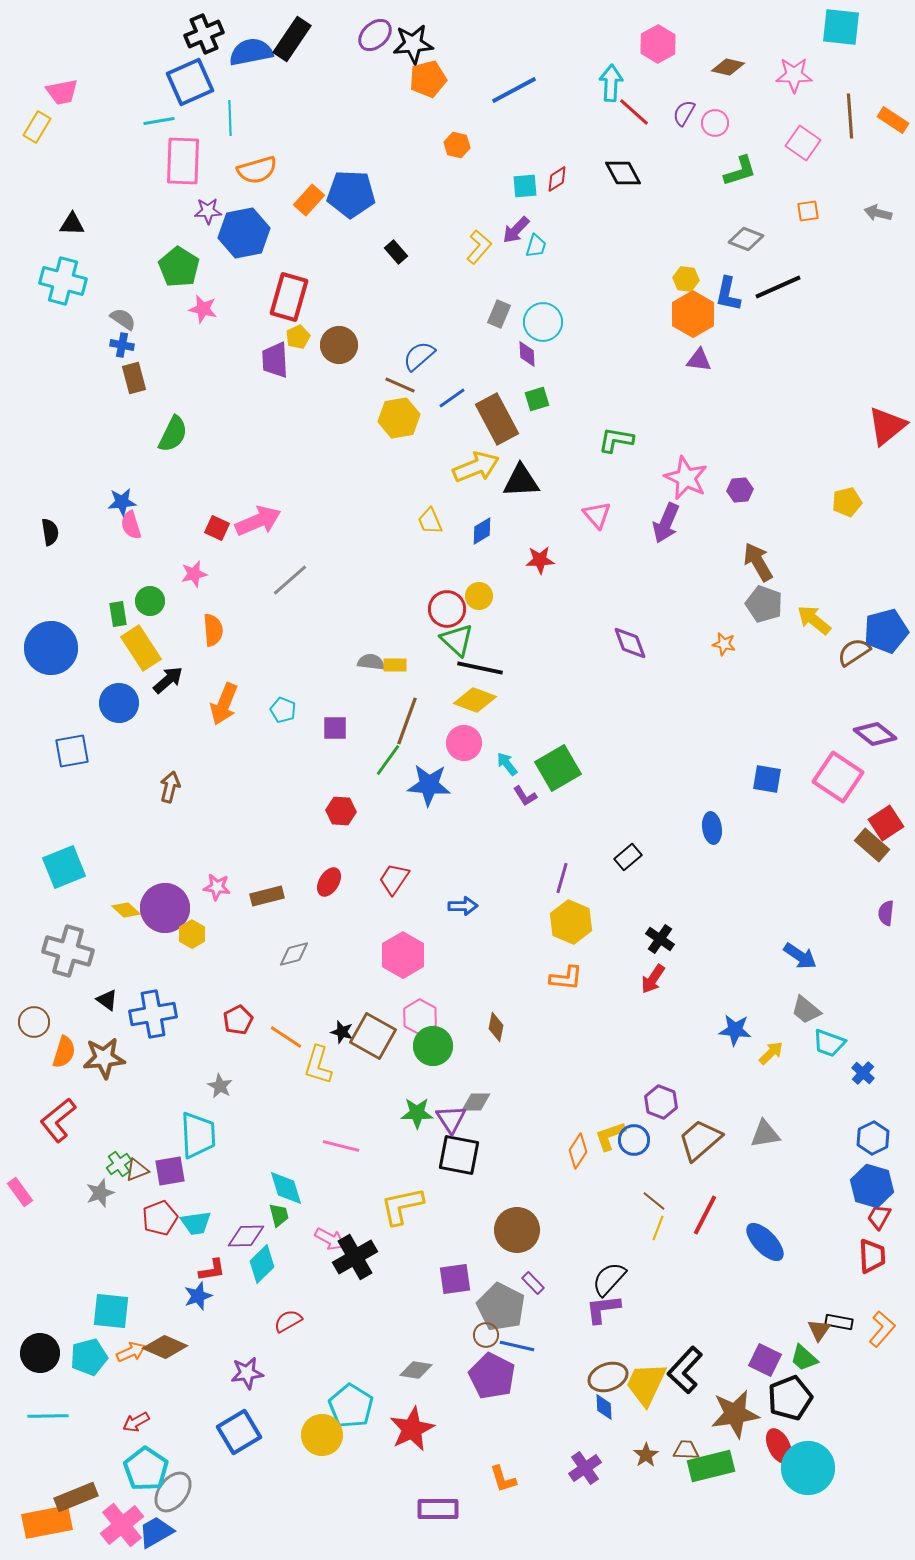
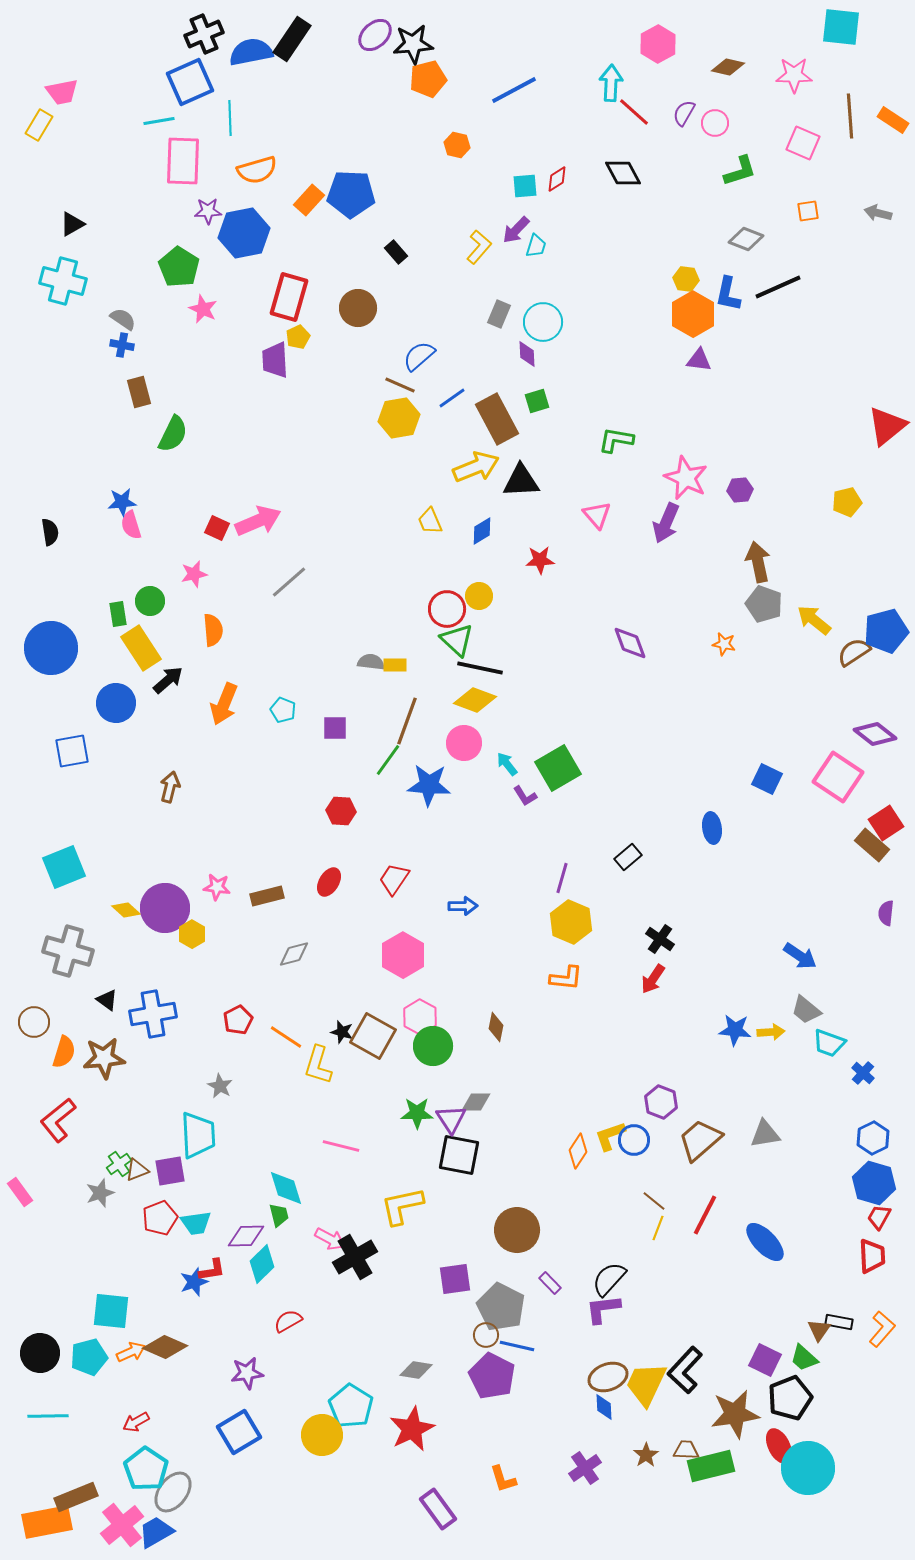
yellow rectangle at (37, 127): moved 2 px right, 2 px up
pink square at (803, 143): rotated 12 degrees counterclockwise
black triangle at (72, 224): rotated 32 degrees counterclockwise
pink star at (203, 309): rotated 12 degrees clockwise
brown circle at (339, 345): moved 19 px right, 37 px up
brown rectangle at (134, 378): moved 5 px right, 14 px down
green square at (537, 399): moved 2 px down
brown arrow at (758, 562): rotated 18 degrees clockwise
gray line at (290, 580): moved 1 px left, 2 px down
blue circle at (119, 703): moved 3 px left
blue square at (767, 779): rotated 16 degrees clockwise
yellow arrow at (771, 1053): moved 21 px up; rotated 40 degrees clockwise
blue hexagon at (872, 1186): moved 2 px right, 3 px up
purple rectangle at (533, 1283): moved 17 px right
blue star at (198, 1296): moved 4 px left, 14 px up
purple rectangle at (438, 1509): rotated 54 degrees clockwise
